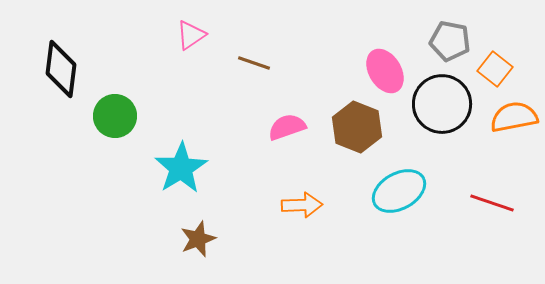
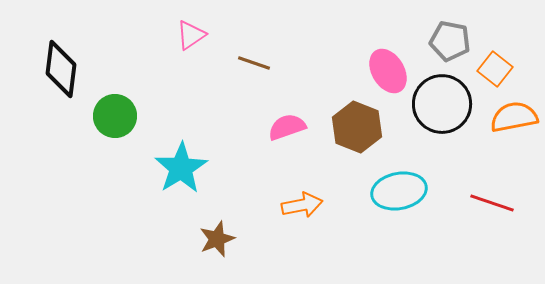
pink ellipse: moved 3 px right
cyan ellipse: rotated 18 degrees clockwise
orange arrow: rotated 9 degrees counterclockwise
brown star: moved 19 px right
